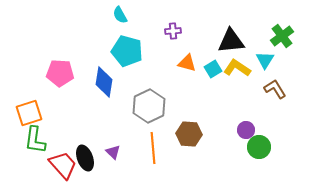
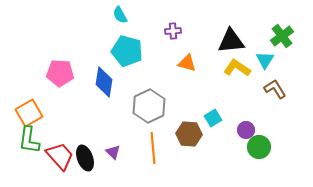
cyan square: moved 49 px down
orange square: rotated 12 degrees counterclockwise
green L-shape: moved 6 px left
red trapezoid: moved 3 px left, 9 px up
